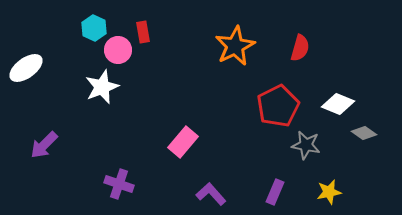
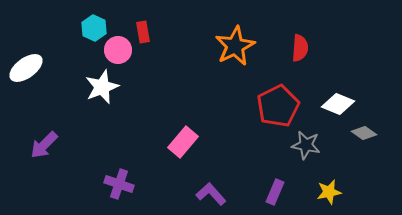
red semicircle: rotated 12 degrees counterclockwise
